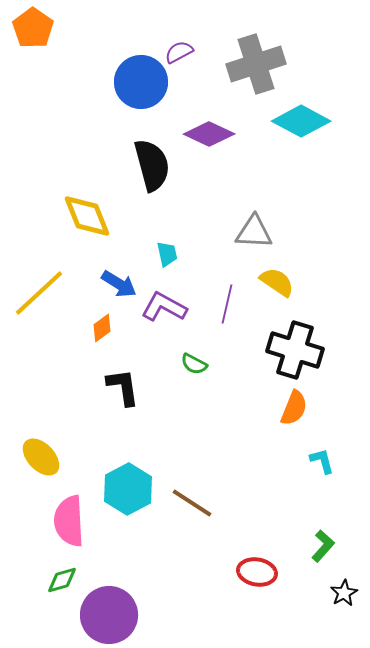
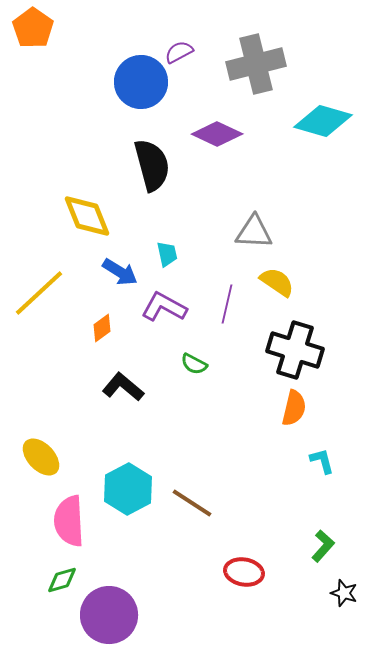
gray cross: rotated 4 degrees clockwise
cyan diamond: moved 22 px right; rotated 12 degrees counterclockwise
purple diamond: moved 8 px right
blue arrow: moved 1 px right, 12 px up
black L-shape: rotated 42 degrees counterclockwise
orange semicircle: rotated 9 degrees counterclockwise
red ellipse: moved 13 px left
black star: rotated 24 degrees counterclockwise
